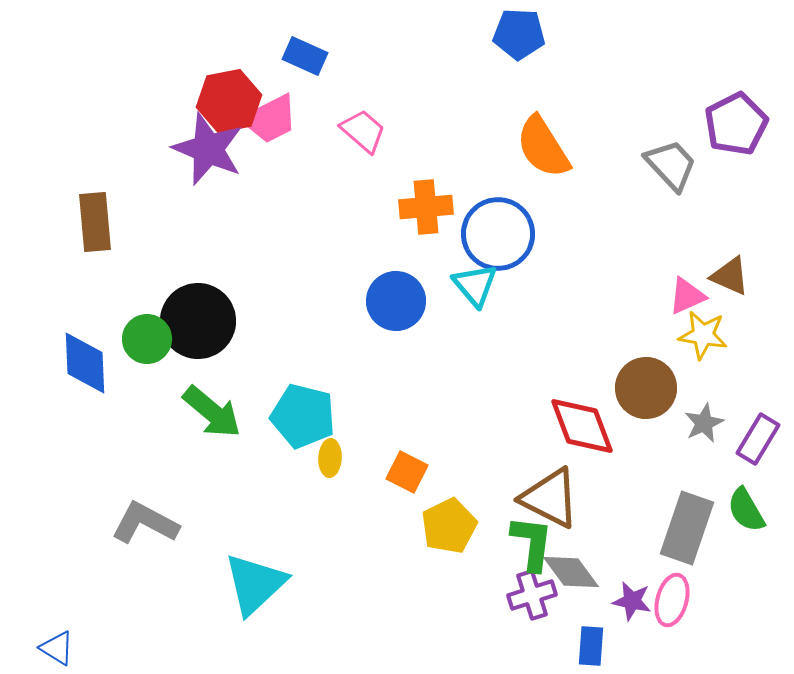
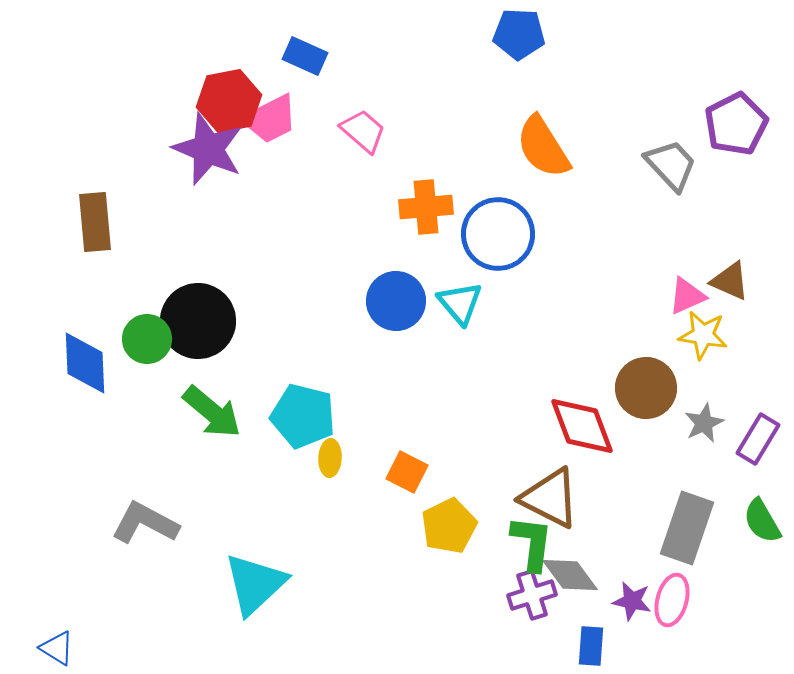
brown triangle at (730, 276): moved 5 px down
cyan triangle at (475, 285): moved 15 px left, 18 px down
green semicircle at (746, 510): moved 16 px right, 11 px down
gray diamond at (571, 572): moved 1 px left, 3 px down
